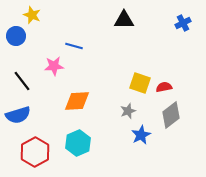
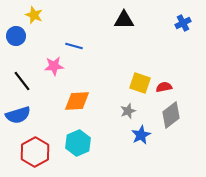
yellow star: moved 2 px right
